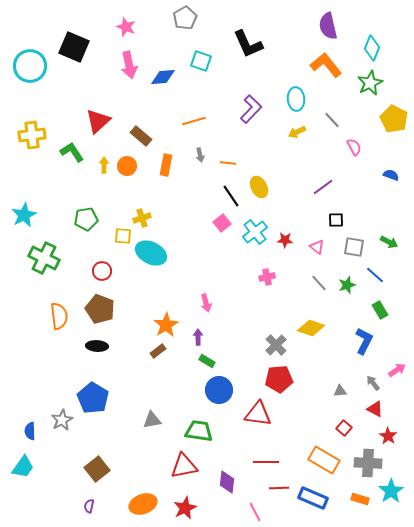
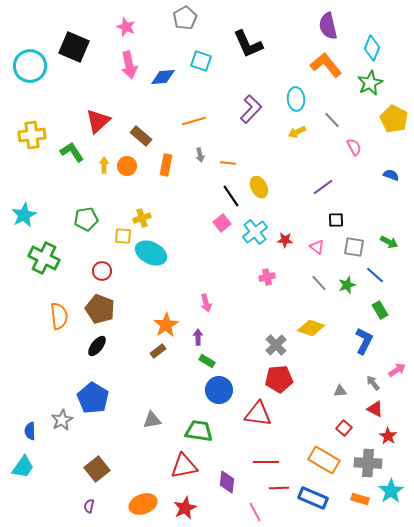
black ellipse at (97, 346): rotated 55 degrees counterclockwise
